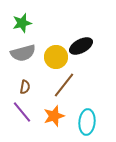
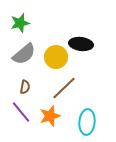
green star: moved 2 px left
black ellipse: moved 2 px up; rotated 35 degrees clockwise
gray semicircle: moved 1 px right, 1 px down; rotated 25 degrees counterclockwise
brown line: moved 3 px down; rotated 8 degrees clockwise
purple line: moved 1 px left
orange star: moved 4 px left
